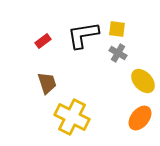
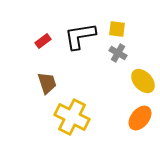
black L-shape: moved 3 px left, 1 px down
